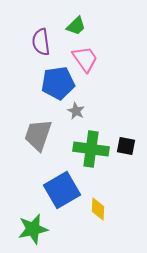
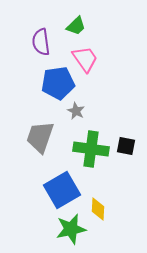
gray trapezoid: moved 2 px right, 2 px down
green star: moved 38 px right
